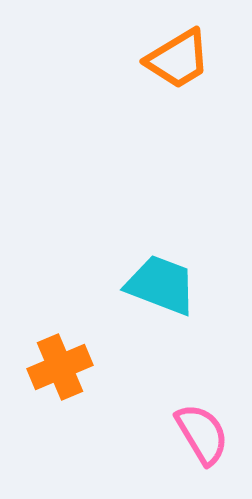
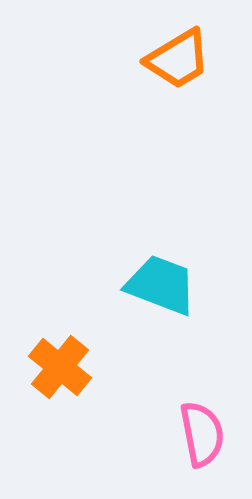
orange cross: rotated 28 degrees counterclockwise
pink semicircle: rotated 20 degrees clockwise
